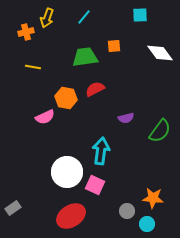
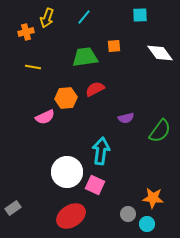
orange hexagon: rotated 15 degrees counterclockwise
gray circle: moved 1 px right, 3 px down
